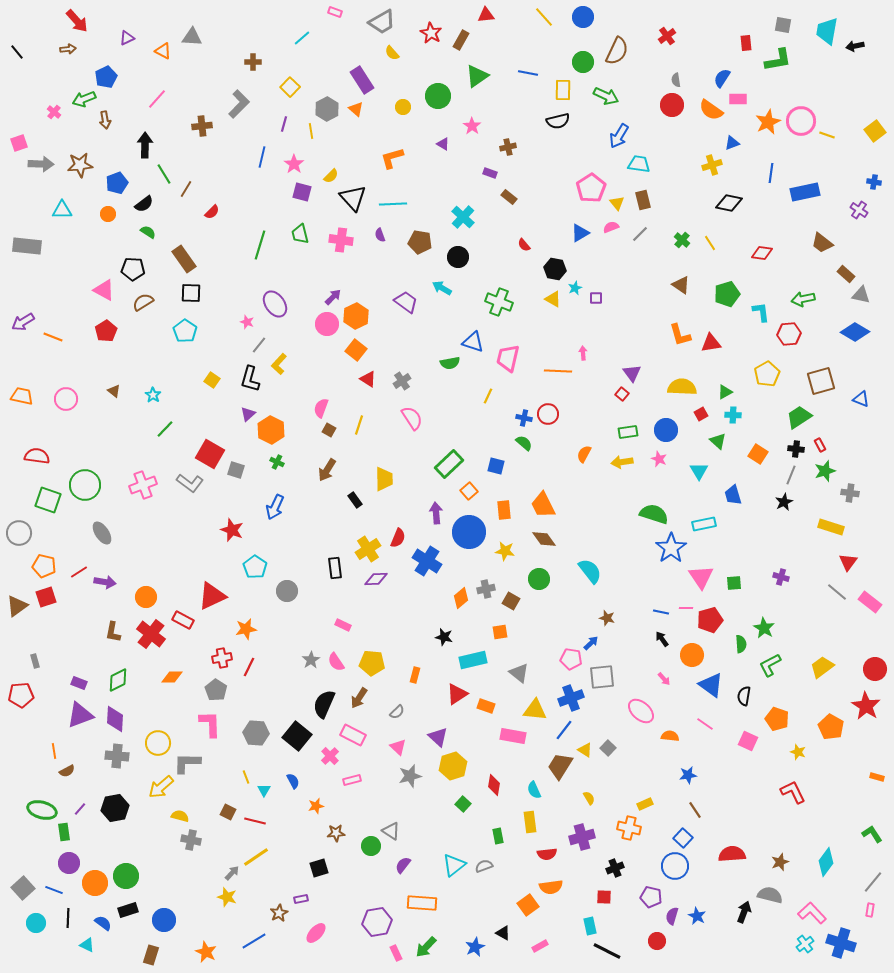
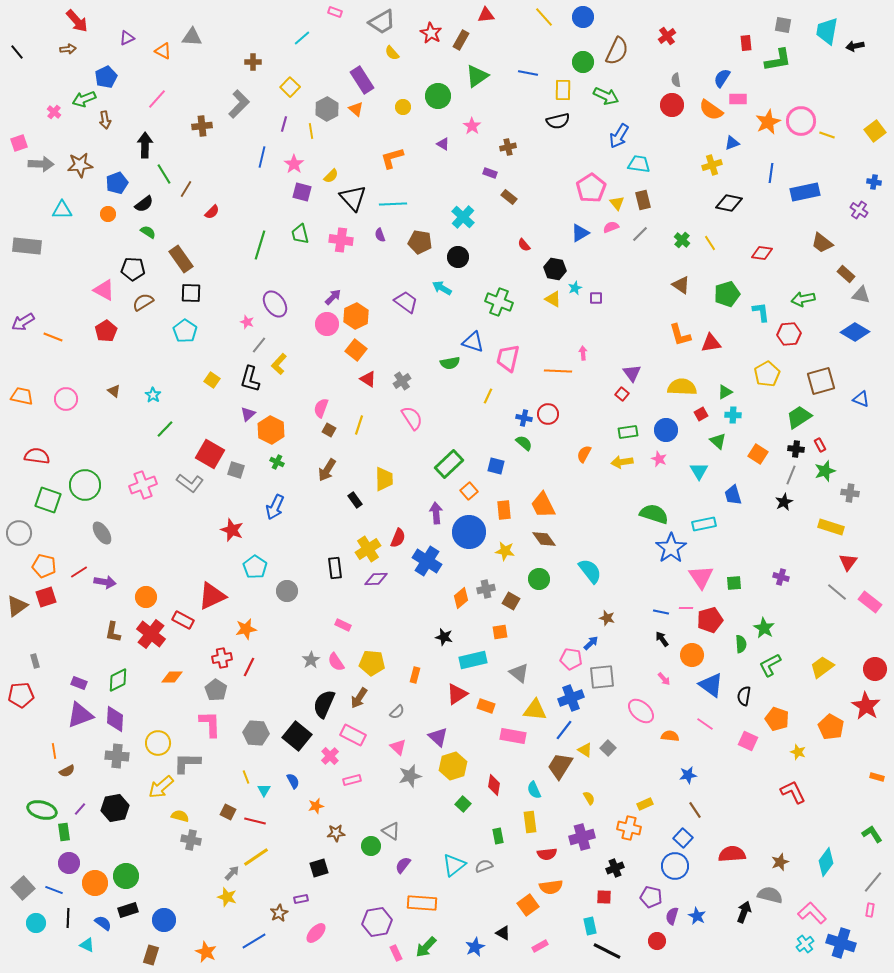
brown rectangle at (184, 259): moved 3 px left
